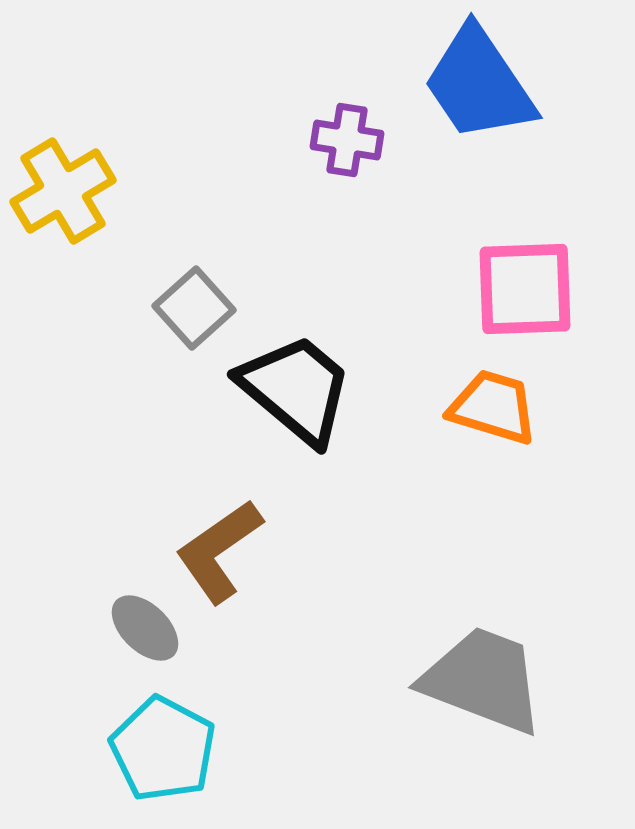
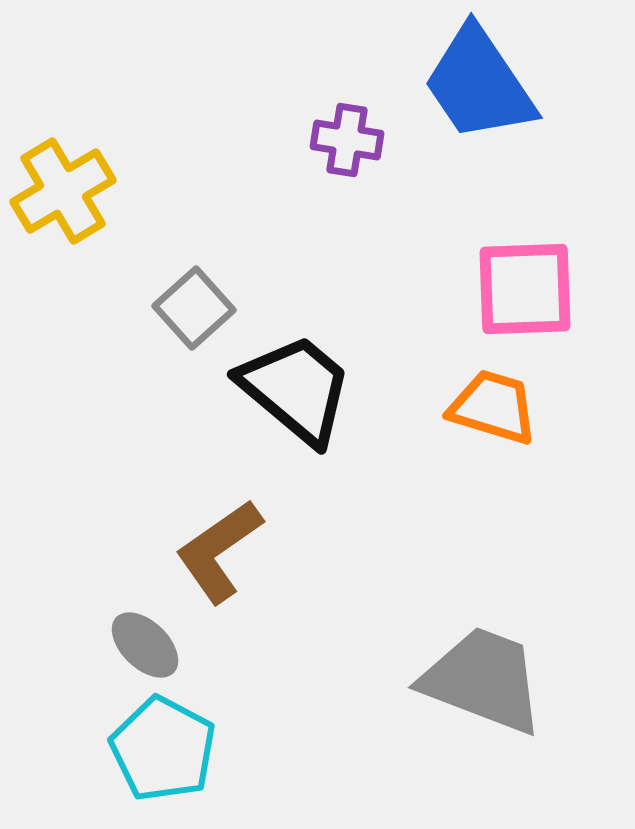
gray ellipse: moved 17 px down
